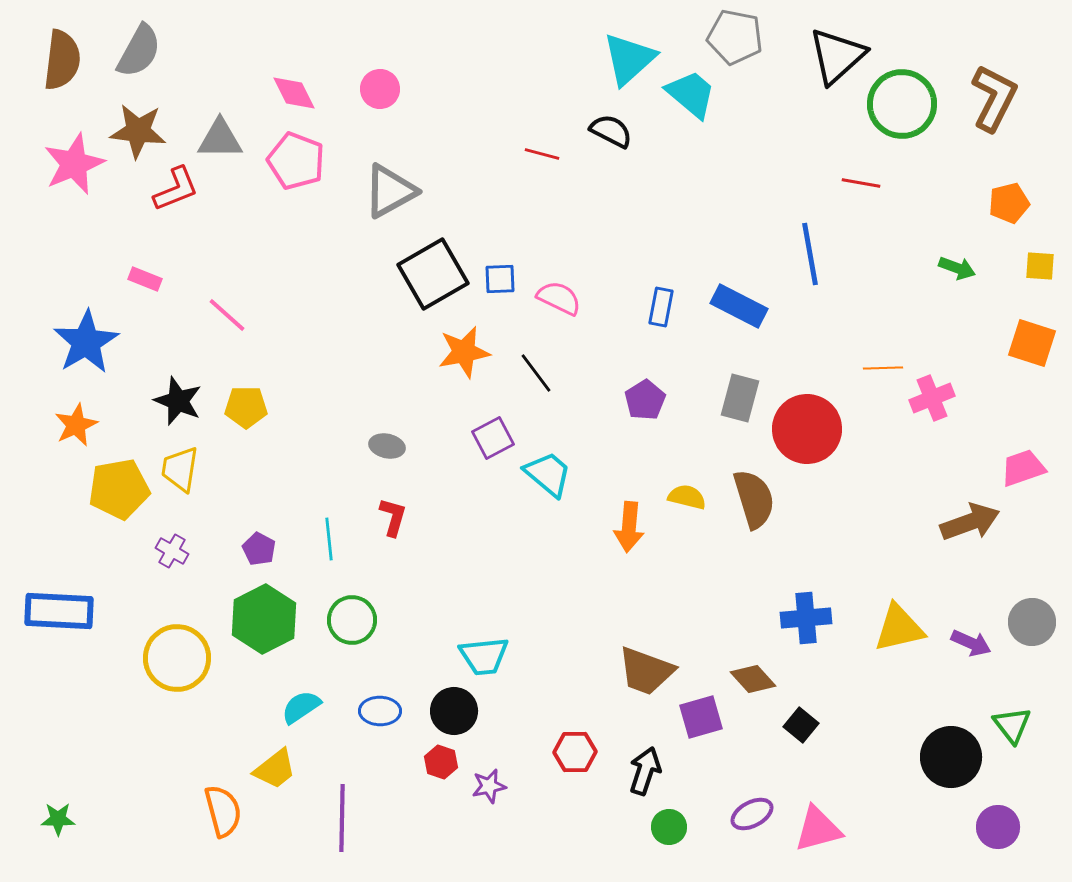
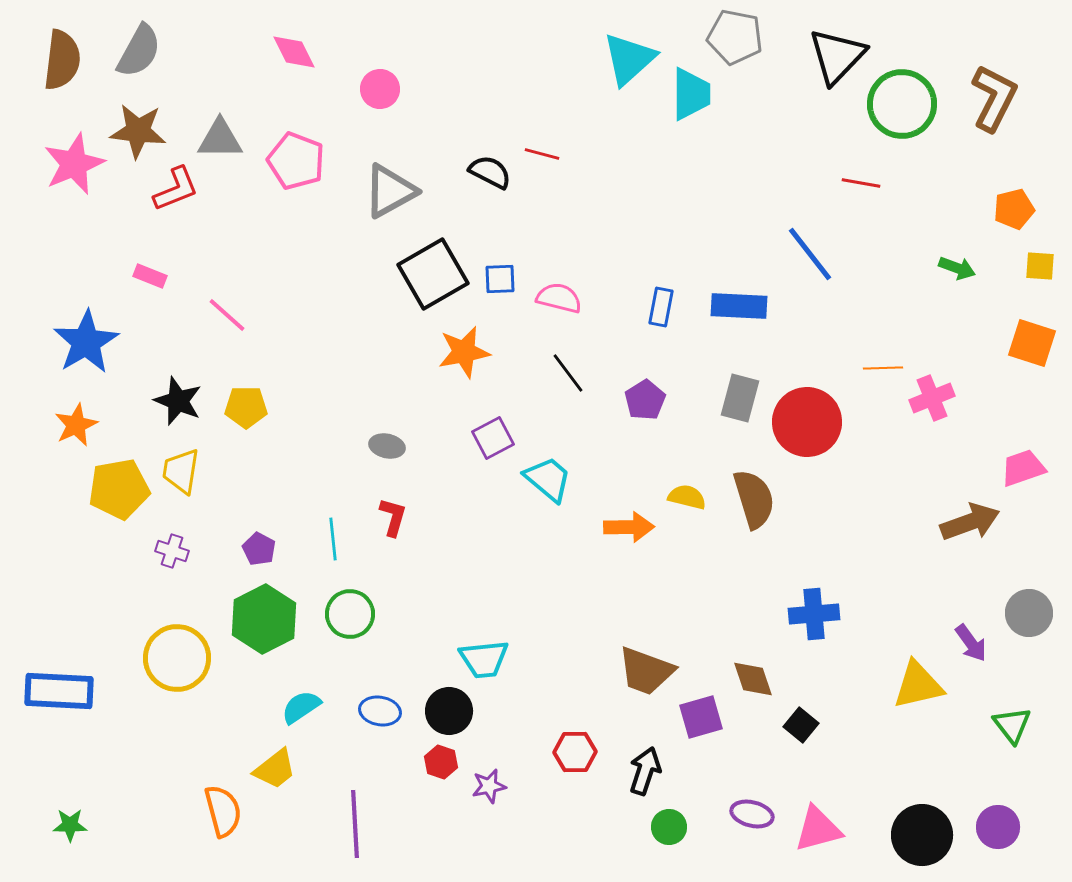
black triangle at (837, 56): rotated 4 degrees counterclockwise
pink diamond at (294, 93): moved 41 px up
cyan trapezoid at (691, 94): rotated 50 degrees clockwise
black semicircle at (611, 131): moved 121 px left, 41 px down
orange pentagon at (1009, 203): moved 5 px right, 6 px down
blue line at (810, 254): rotated 28 degrees counterclockwise
pink rectangle at (145, 279): moved 5 px right, 3 px up
pink semicircle at (559, 298): rotated 12 degrees counterclockwise
blue rectangle at (739, 306): rotated 24 degrees counterclockwise
black line at (536, 373): moved 32 px right
red circle at (807, 429): moved 7 px up
yellow trapezoid at (180, 469): moved 1 px right, 2 px down
cyan trapezoid at (548, 474): moved 5 px down
orange arrow at (629, 527): rotated 96 degrees counterclockwise
cyan line at (329, 539): moved 4 px right
purple cross at (172, 551): rotated 12 degrees counterclockwise
blue rectangle at (59, 611): moved 80 px down
blue cross at (806, 618): moved 8 px right, 4 px up
green circle at (352, 620): moved 2 px left, 6 px up
gray circle at (1032, 622): moved 3 px left, 9 px up
yellow triangle at (899, 628): moved 19 px right, 57 px down
purple arrow at (971, 643): rotated 30 degrees clockwise
cyan trapezoid at (484, 656): moved 3 px down
brown diamond at (753, 679): rotated 24 degrees clockwise
blue ellipse at (380, 711): rotated 9 degrees clockwise
black circle at (454, 711): moved 5 px left
black circle at (951, 757): moved 29 px left, 78 px down
purple ellipse at (752, 814): rotated 42 degrees clockwise
purple line at (342, 818): moved 13 px right, 6 px down; rotated 4 degrees counterclockwise
green star at (58, 819): moved 12 px right, 6 px down
